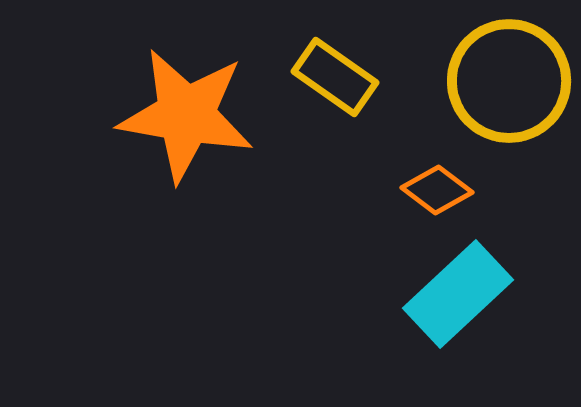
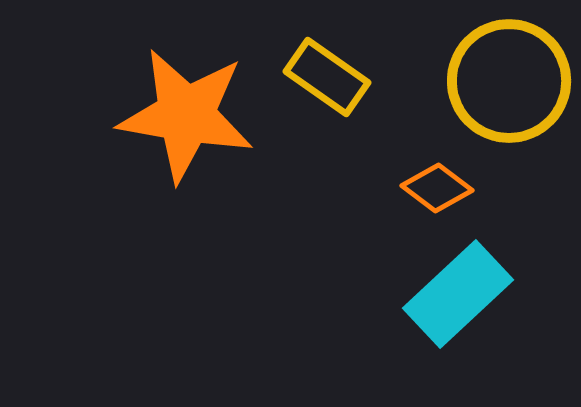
yellow rectangle: moved 8 px left
orange diamond: moved 2 px up
